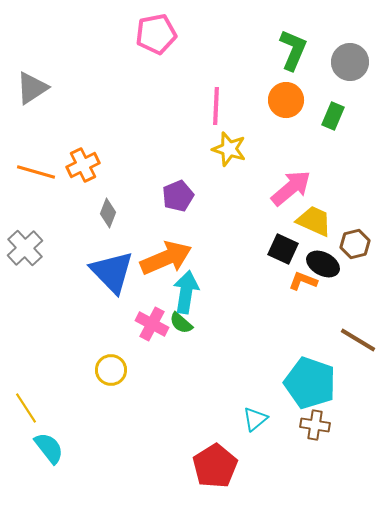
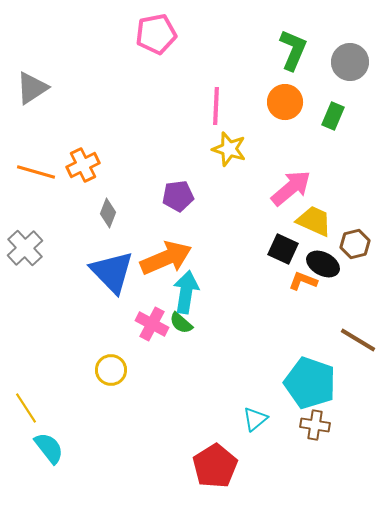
orange circle: moved 1 px left, 2 px down
purple pentagon: rotated 16 degrees clockwise
